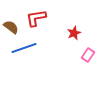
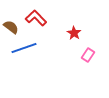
red L-shape: rotated 55 degrees clockwise
red star: rotated 16 degrees counterclockwise
